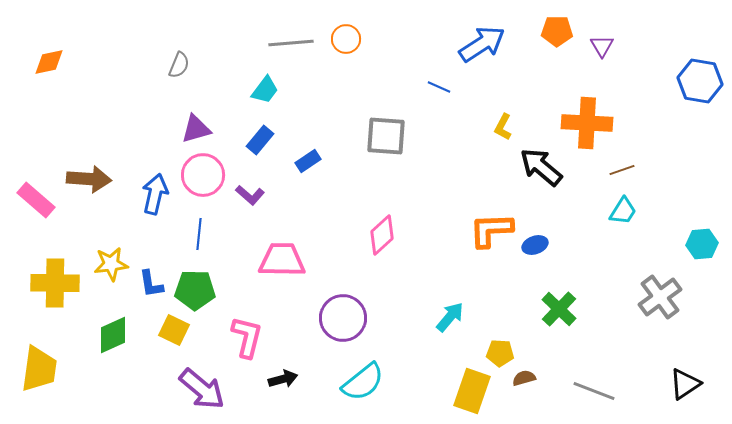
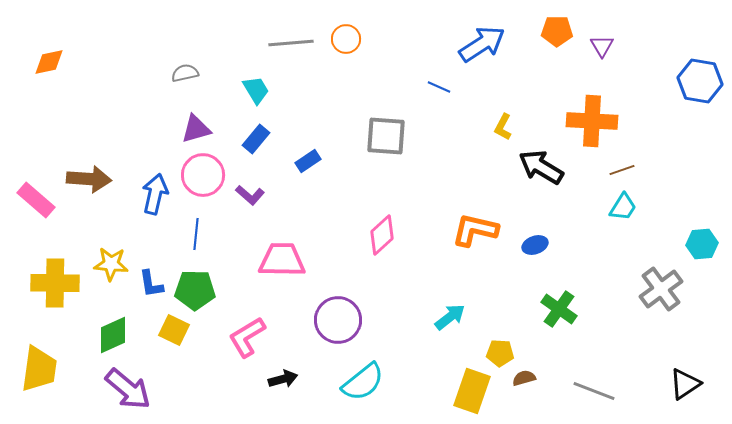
gray semicircle at (179, 65): moved 6 px right, 8 px down; rotated 124 degrees counterclockwise
cyan trapezoid at (265, 90): moved 9 px left; rotated 68 degrees counterclockwise
orange cross at (587, 123): moved 5 px right, 2 px up
blue rectangle at (260, 140): moved 4 px left, 1 px up
black arrow at (541, 167): rotated 9 degrees counterclockwise
cyan trapezoid at (623, 211): moved 4 px up
orange L-shape at (491, 230): moved 16 px left; rotated 15 degrees clockwise
blue line at (199, 234): moved 3 px left
yellow star at (111, 264): rotated 12 degrees clockwise
gray cross at (660, 297): moved 1 px right, 8 px up
green cross at (559, 309): rotated 9 degrees counterclockwise
cyan arrow at (450, 317): rotated 12 degrees clockwise
purple circle at (343, 318): moved 5 px left, 2 px down
pink L-shape at (247, 337): rotated 135 degrees counterclockwise
purple arrow at (202, 389): moved 74 px left
